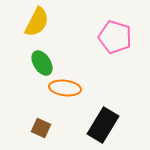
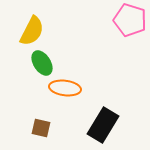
yellow semicircle: moved 5 px left, 9 px down
pink pentagon: moved 15 px right, 17 px up
brown square: rotated 12 degrees counterclockwise
